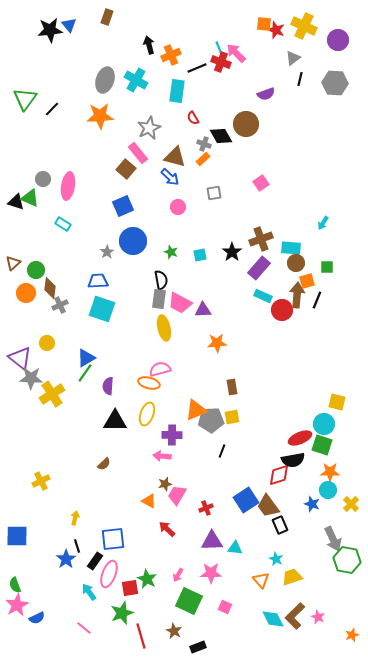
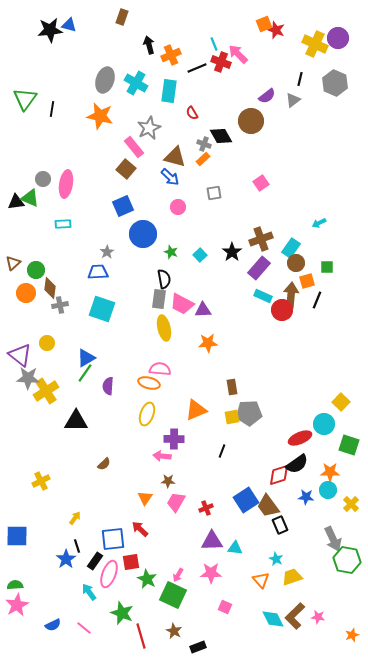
brown rectangle at (107, 17): moved 15 px right
orange square at (264, 24): rotated 28 degrees counterclockwise
blue triangle at (69, 25): rotated 35 degrees counterclockwise
yellow cross at (304, 26): moved 11 px right, 18 px down
purple circle at (338, 40): moved 2 px up
cyan line at (219, 48): moved 5 px left, 4 px up
pink arrow at (236, 53): moved 2 px right, 1 px down
gray triangle at (293, 58): moved 42 px down
cyan cross at (136, 80): moved 3 px down
gray hexagon at (335, 83): rotated 20 degrees clockwise
cyan rectangle at (177, 91): moved 8 px left
purple semicircle at (266, 94): moved 1 px right, 2 px down; rotated 18 degrees counterclockwise
black line at (52, 109): rotated 35 degrees counterclockwise
orange star at (100, 116): rotated 16 degrees clockwise
red semicircle at (193, 118): moved 1 px left, 5 px up
brown circle at (246, 124): moved 5 px right, 3 px up
pink rectangle at (138, 153): moved 4 px left, 6 px up
pink ellipse at (68, 186): moved 2 px left, 2 px up
black triangle at (16, 202): rotated 24 degrees counterclockwise
cyan arrow at (323, 223): moved 4 px left; rotated 32 degrees clockwise
cyan rectangle at (63, 224): rotated 35 degrees counterclockwise
blue circle at (133, 241): moved 10 px right, 7 px up
cyan rectangle at (291, 248): rotated 60 degrees counterclockwise
cyan square at (200, 255): rotated 32 degrees counterclockwise
black semicircle at (161, 280): moved 3 px right, 1 px up
blue trapezoid at (98, 281): moved 9 px up
brown arrow at (297, 295): moved 6 px left
pink trapezoid at (180, 303): moved 2 px right, 1 px down
gray cross at (60, 305): rotated 14 degrees clockwise
orange star at (217, 343): moved 9 px left
purple triangle at (20, 358): moved 3 px up
pink semicircle at (160, 369): rotated 20 degrees clockwise
gray star at (31, 378): moved 3 px left
yellow cross at (52, 394): moved 6 px left, 3 px up
yellow square at (337, 402): moved 4 px right; rotated 30 degrees clockwise
gray pentagon at (211, 420): moved 38 px right, 7 px up
black triangle at (115, 421): moved 39 px left
purple cross at (172, 435): moved 2 px right, 4 px down
green square at (322, 445): moved 27 px right
black semicircle at (293, 460): moved 4 px right, 4 px down; rotated 25 degrees counterclockwise
brown star at (165, 484): moved 3 px right, 3 px up; rotated 16 degrees clockwise
pink trapezoid at (177, 495): moved 1 px left, 7 px down
orange triangle at (149, 501): moved 4 px left, 3 px up; rotated 35 degrees clockwise
blue star at (312, 504): moved 6 px left, 7 px up; rotated 14 degrees counterclockwise
yellow arrow at (75, 518): rotated 24 degrees clockwise
red arrow at (167, 529): moved 27 px left
green semicircle at (15, 585): rotated 105 degrees clockwise
red square at (130, 588): moved 1 px right, 26 px up
green square at (189, 601): moved 16 px left, 6 px up
green star at (122, 613): rotated 30 degrees counterclockwise
pink star at (318, 617): rotated 16 degrees counterclockwise
blue semicircle at (37, 618): moved 16 px right, 7 px down
